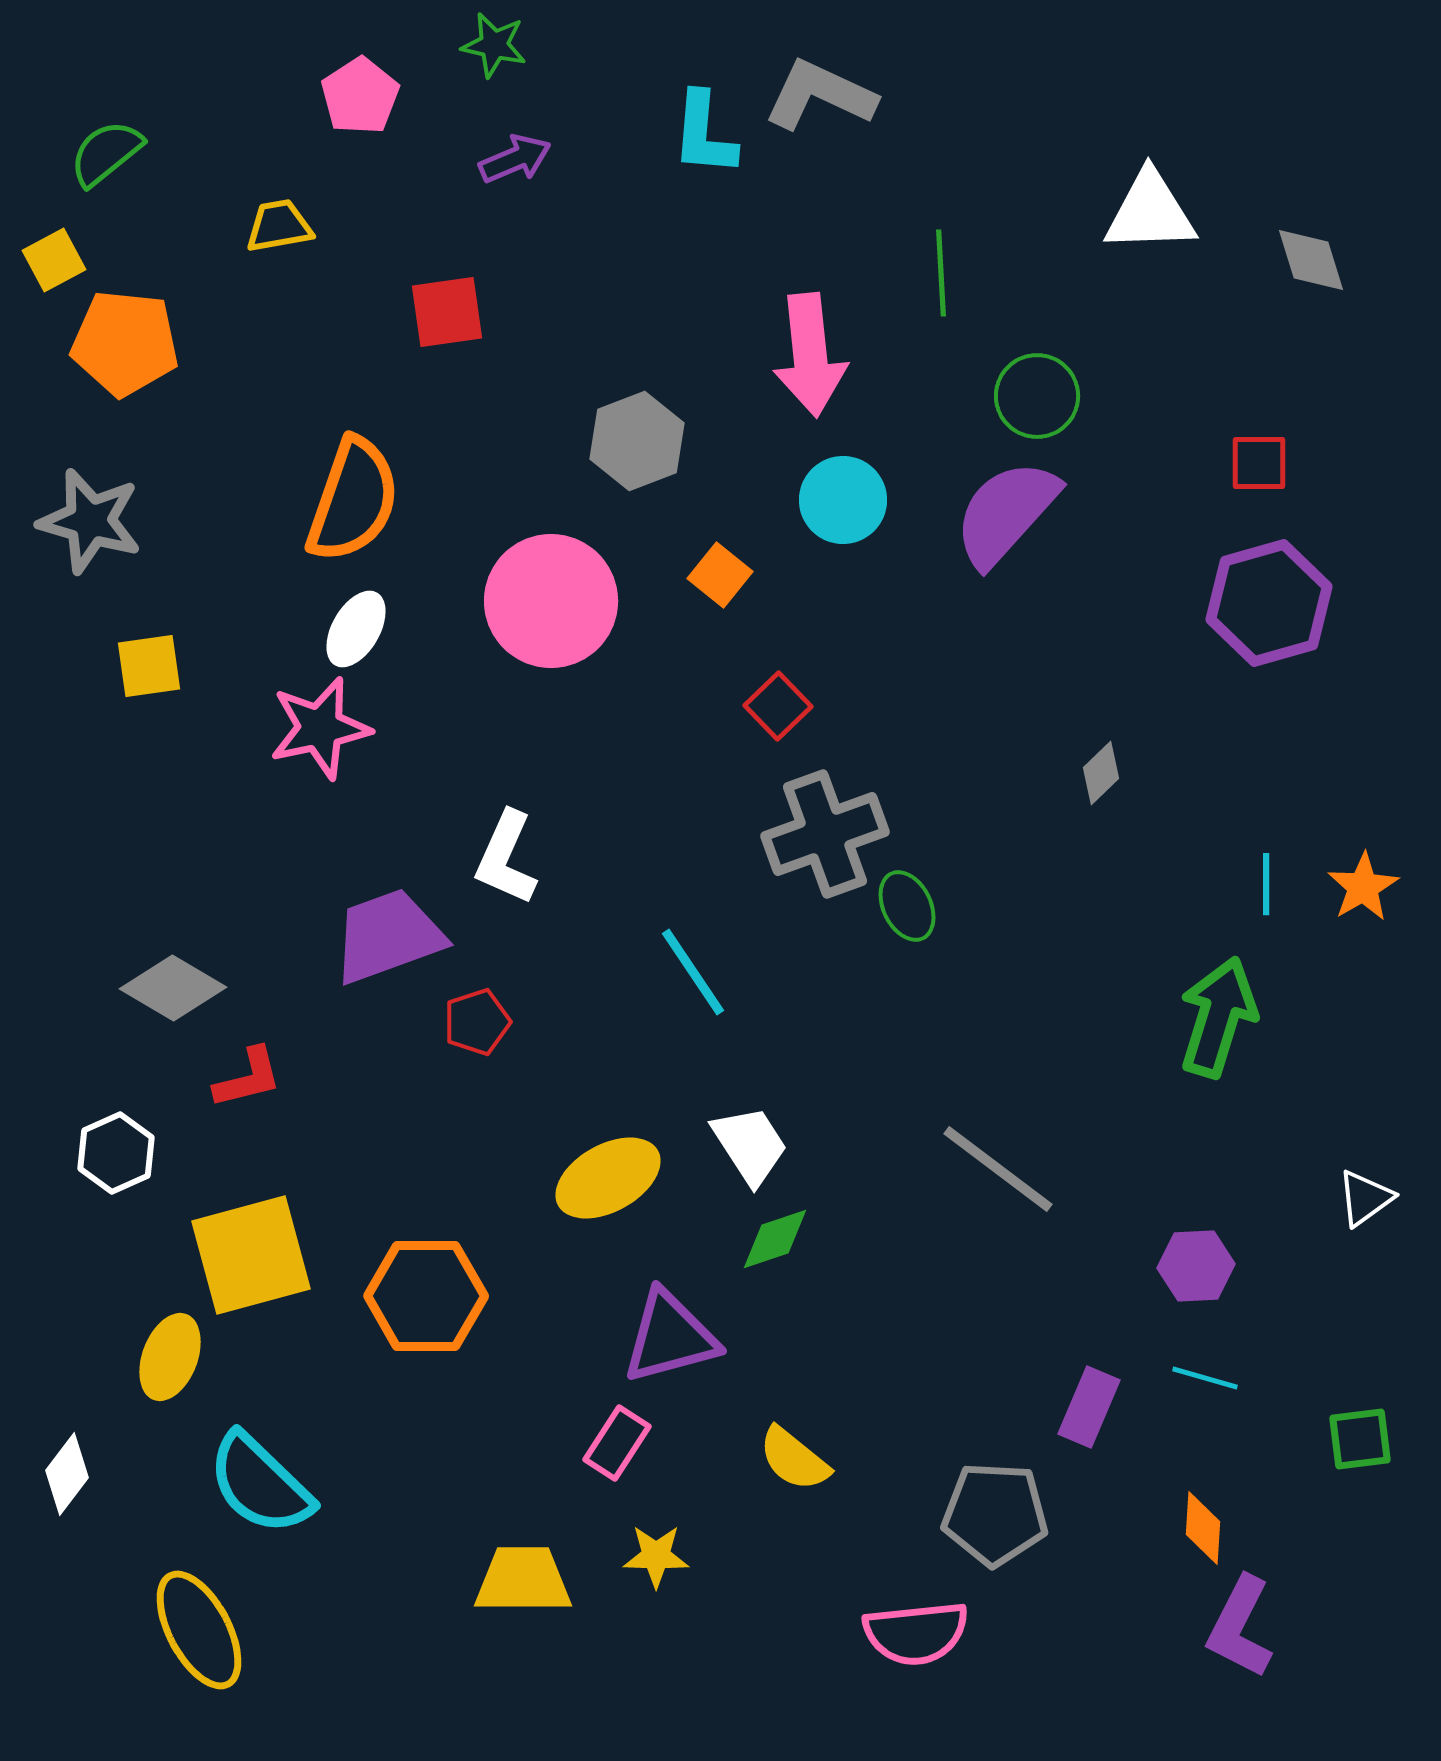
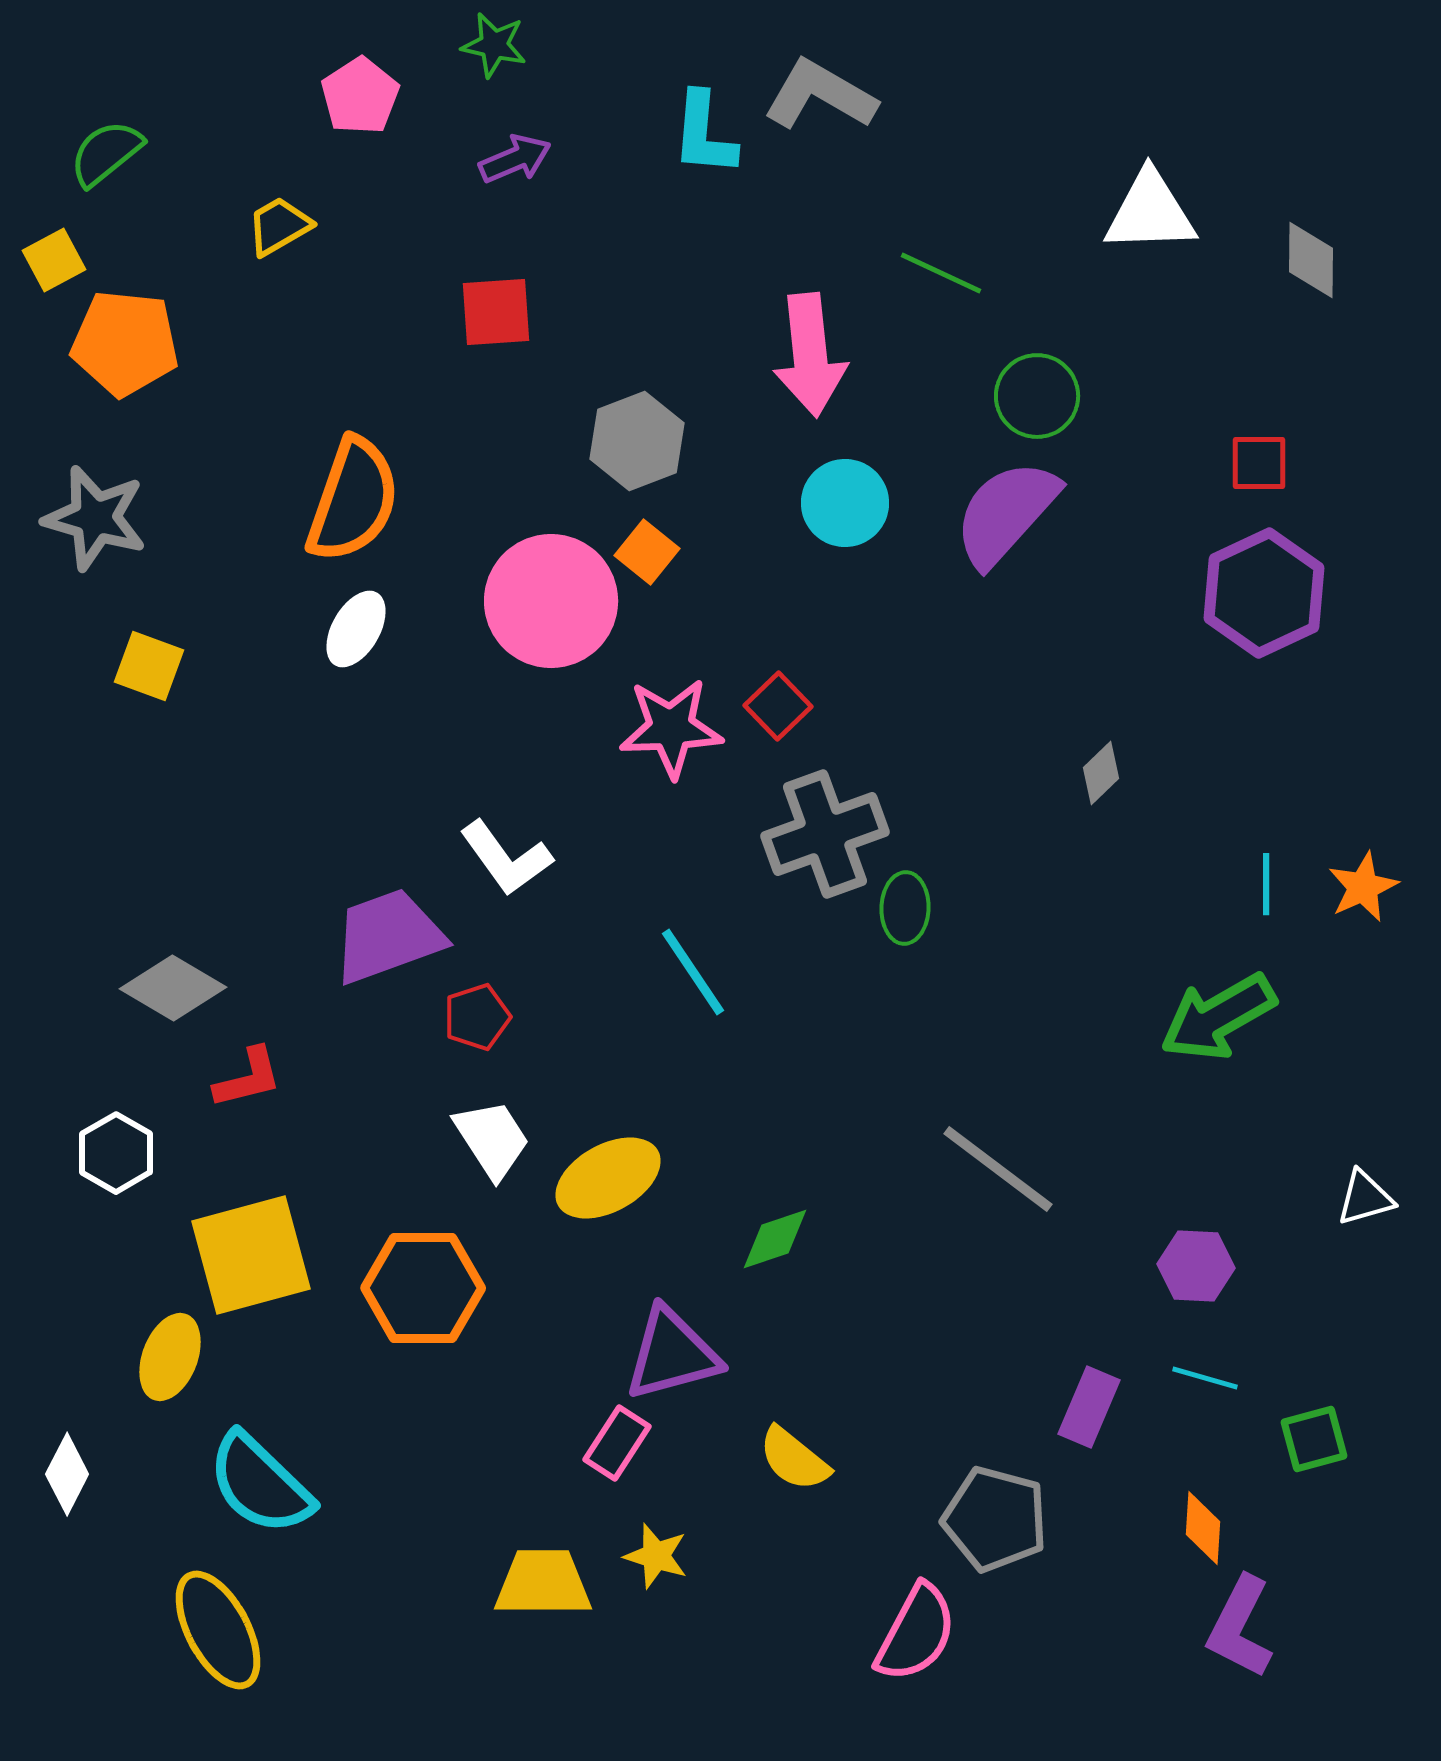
gray L-shape at (820, 95): rotated 5 degrees clockwise
yellow trapezoid at (279, 226): rotated 20 degrees counterclockwise
gray diamond at (1311, 260): rotated 18 degrees clockwise
green line at (941, 273): rotated 62 degrees counterclockwise
red square at (447, 312): moved 49 px right; rotated 4 degrees clockwise
cyan circle at (843, 500): moved 2 px right, 3 px down
gray star at (90, 521): moved 5 px right, 3 px up
orange square at (720, 575): moved 73 px left, 23 px up
purple hexagon at (1269, 603): moved 5 px left, 10 px up; rotated 9 degrees counterclockwise
yellow square at (149, 666): rotated 28 degrees clockwise
pink star at (320, 728): moved 351 px right; rotated 10 degrees clockwise
white L-shape at (506, 858): rotated 60 degrees counterclockwise
orange star at (1363, 887): rotated 6 degrees clockwise
green ellipse at (907, 906): moved 2 px left, 2 px down; rotated 28 degrees clockwise
green arrow at (1218, 1017): rotated 137 degrees counterclockwise
red pentagon at (477, 1022): moved 5 px up
white trapezoid at (750, 1145): moved 258 px left, 6 px up
white hexagon at (116, 1153): rotated 6 degrees counterclockwise
white triangle at (1365, 1198): rotated 20 degrees clockwise
purple hexagon at (1196, 1266): rotated 6 degrees clockwise
orange hexagon at (426, 1296): moved 3 px left, 8 px up
purple triangle at (670, 1337): moved 2 px right, 17 px down
green square at (1360, 1439): moved 46 px left; rotated 8 degrees counterclockwise
white diamond at (67, 1474): rotated 10 degrees counterclockwise
gray pentagon at (995, 1514): moved 5 px down; rotated 12 degrees clockwise
yellow star at (656, 1556): rotated 16 degrees clockwise
yellow trapezoid at (523, 1580): moved 20 px right, 3 px down
yellow ellipse at (199, 1630): moved 19 px right
pink semicircle at (916, 1633): rotated 56 degrees counterclockwise
